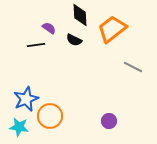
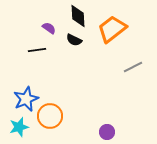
black diamond: moved 2 px left, 1 px down
black line: moved 1 px right, 5 px down
gray line: rotated 54 degrees counterclockwise
purple circle: moved 2 px left, 11 px down
cyan star: rotated 24 degrees counterclockwise
